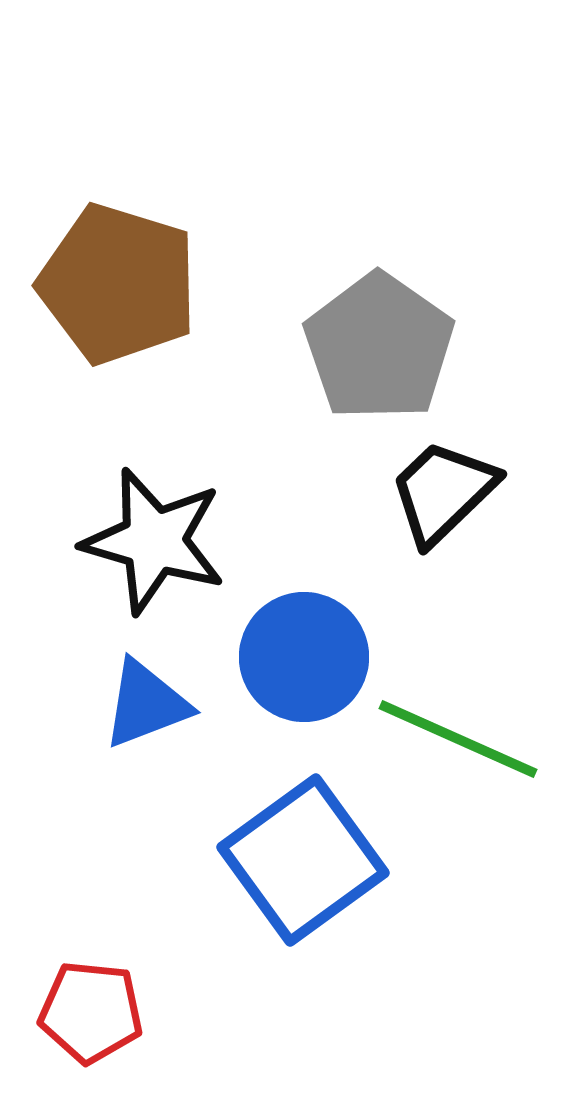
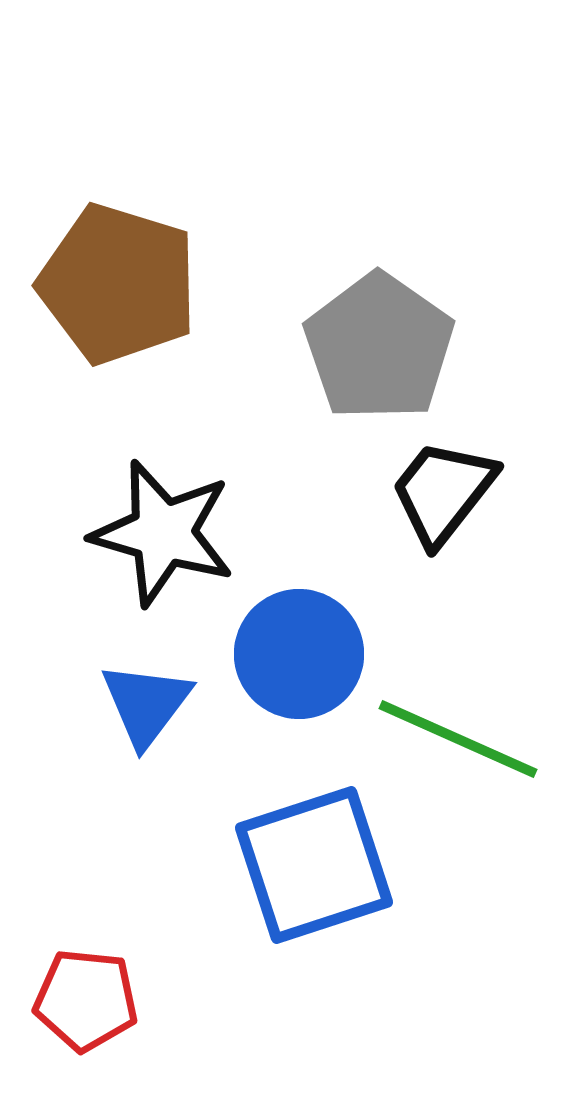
black trapezoid: rotated 8 degrees counterclockwise
black star: moved 9 px right, 8 px up
blue circle: moved 5 px left, 3 px up
blue triangle: rotated 32 degrees counterclockwise
blue square: moved 11 px right, 5 px down; rotated 18 degrees clockwise
red pentagon: moved 5 px left, 12 px up
